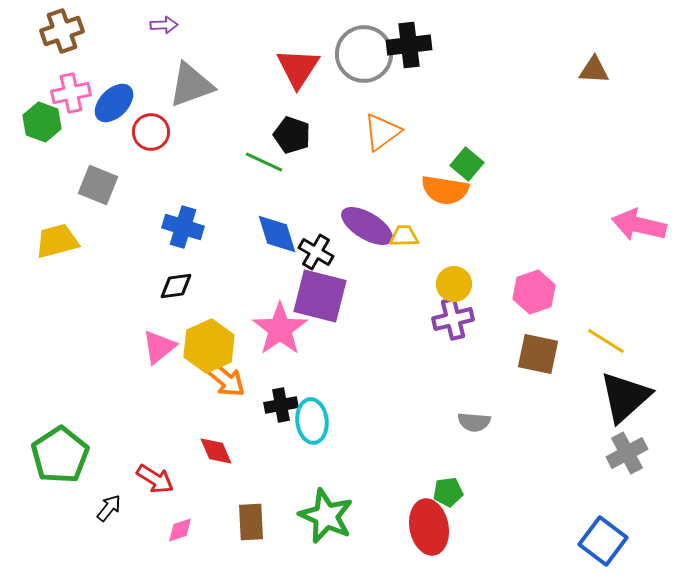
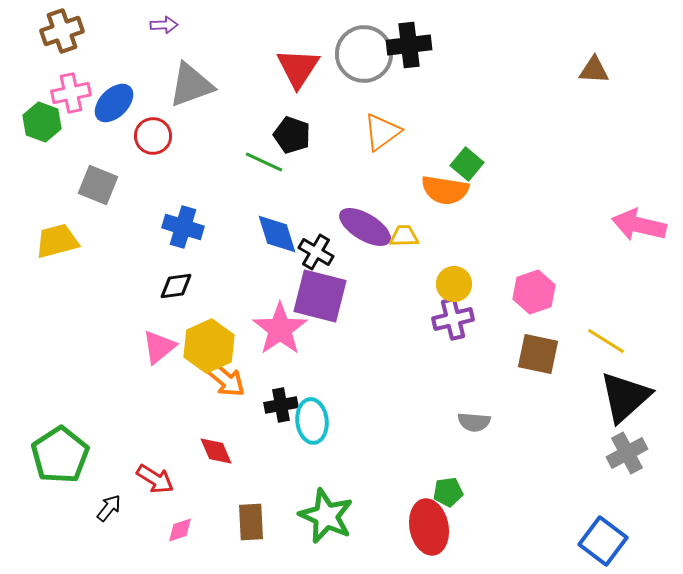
red circle at (151, 132): moved 2 px right, 4 px down
purple ellipse at (367, 226): moved 2 px left, 1 px down
